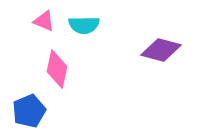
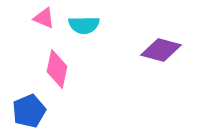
pink triangle: moved 3 px up
